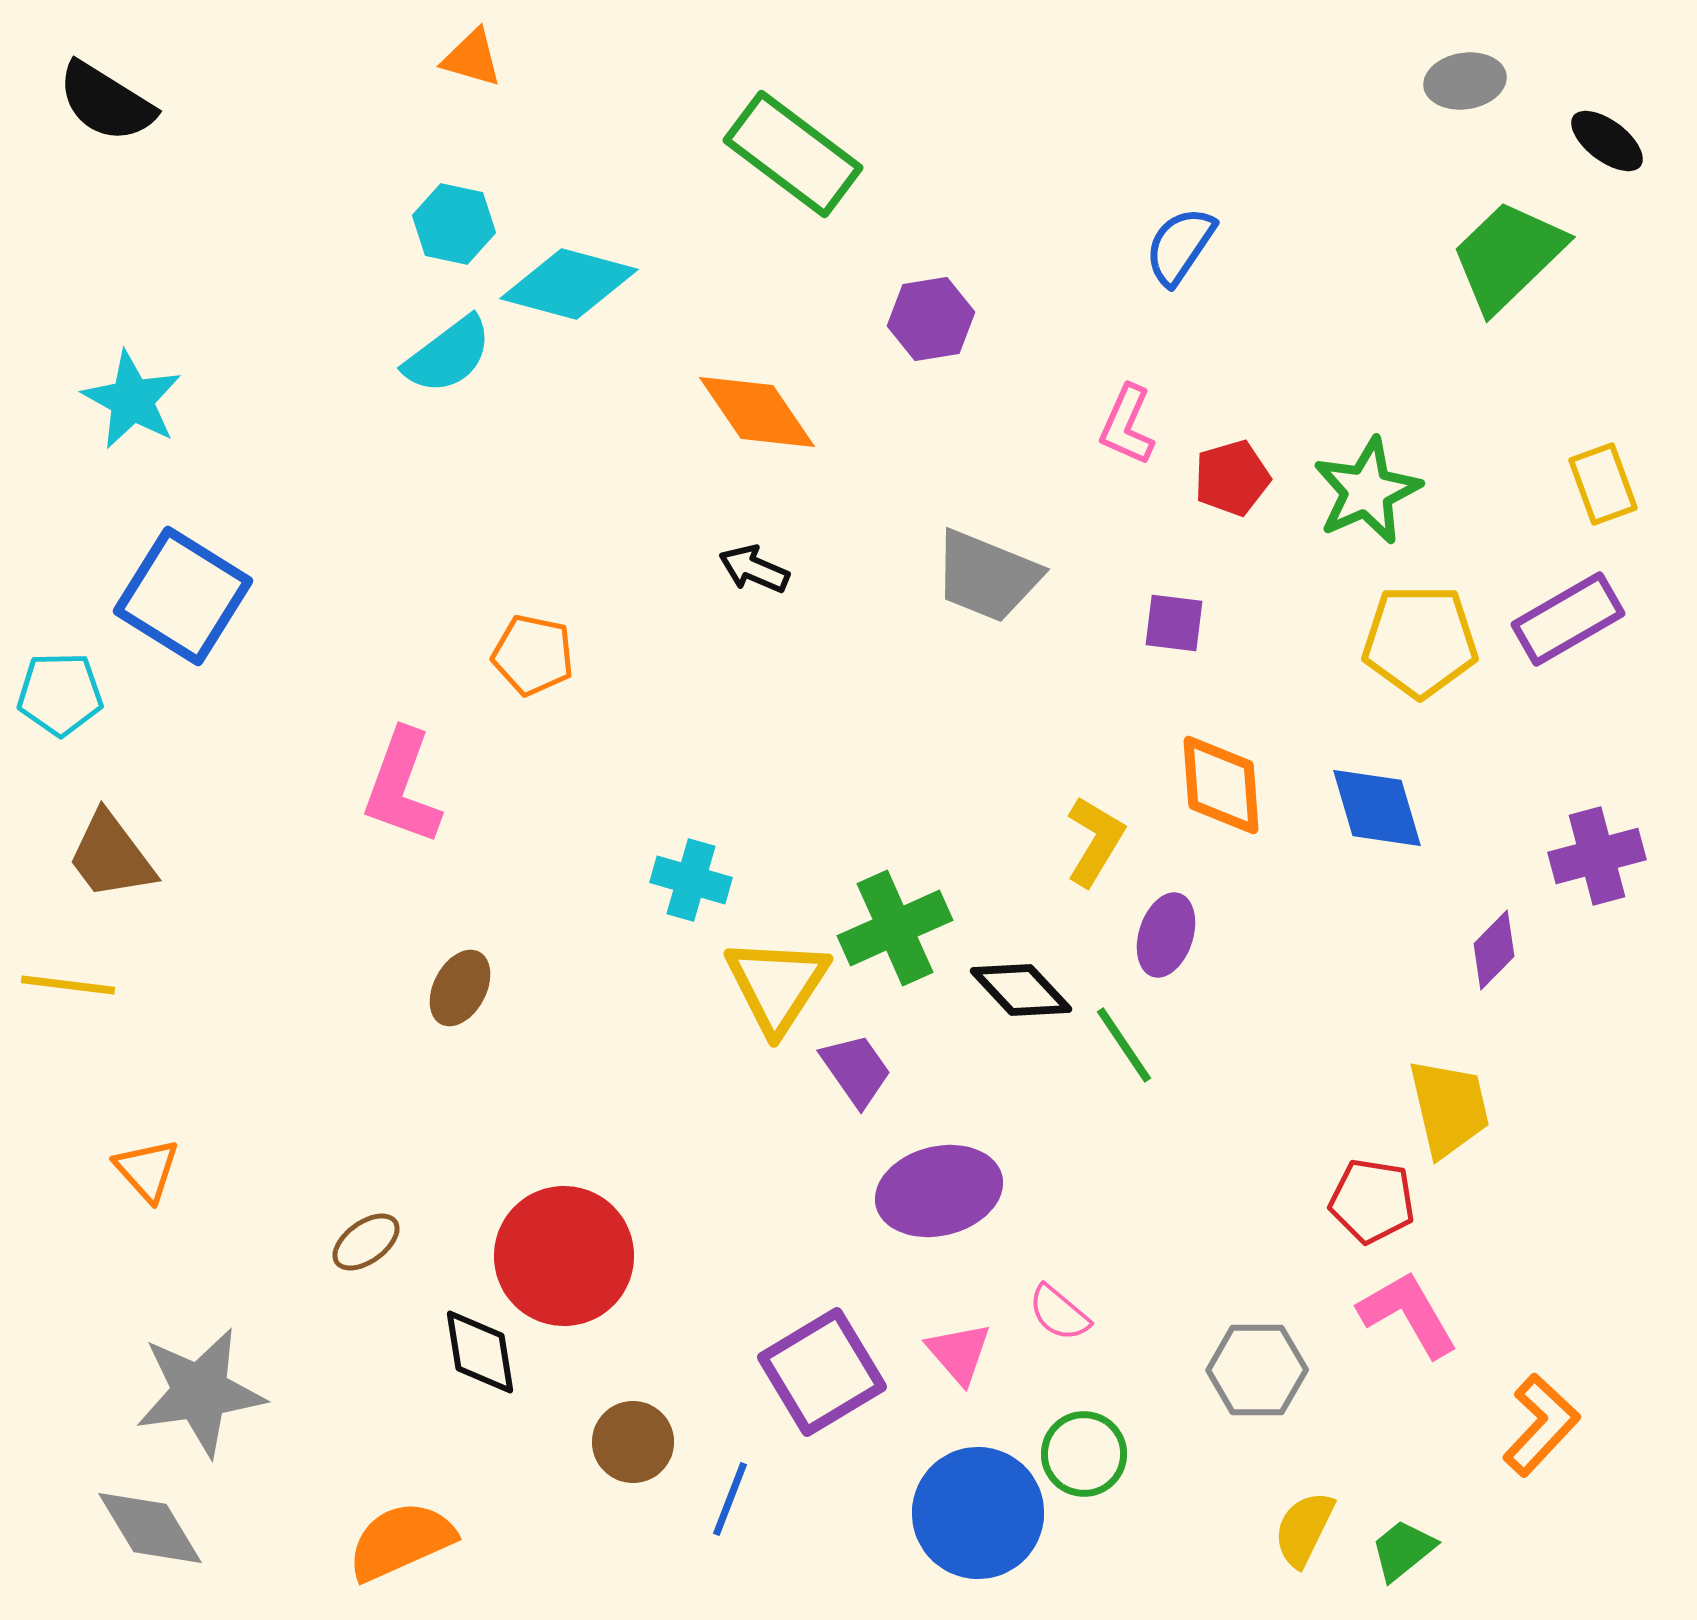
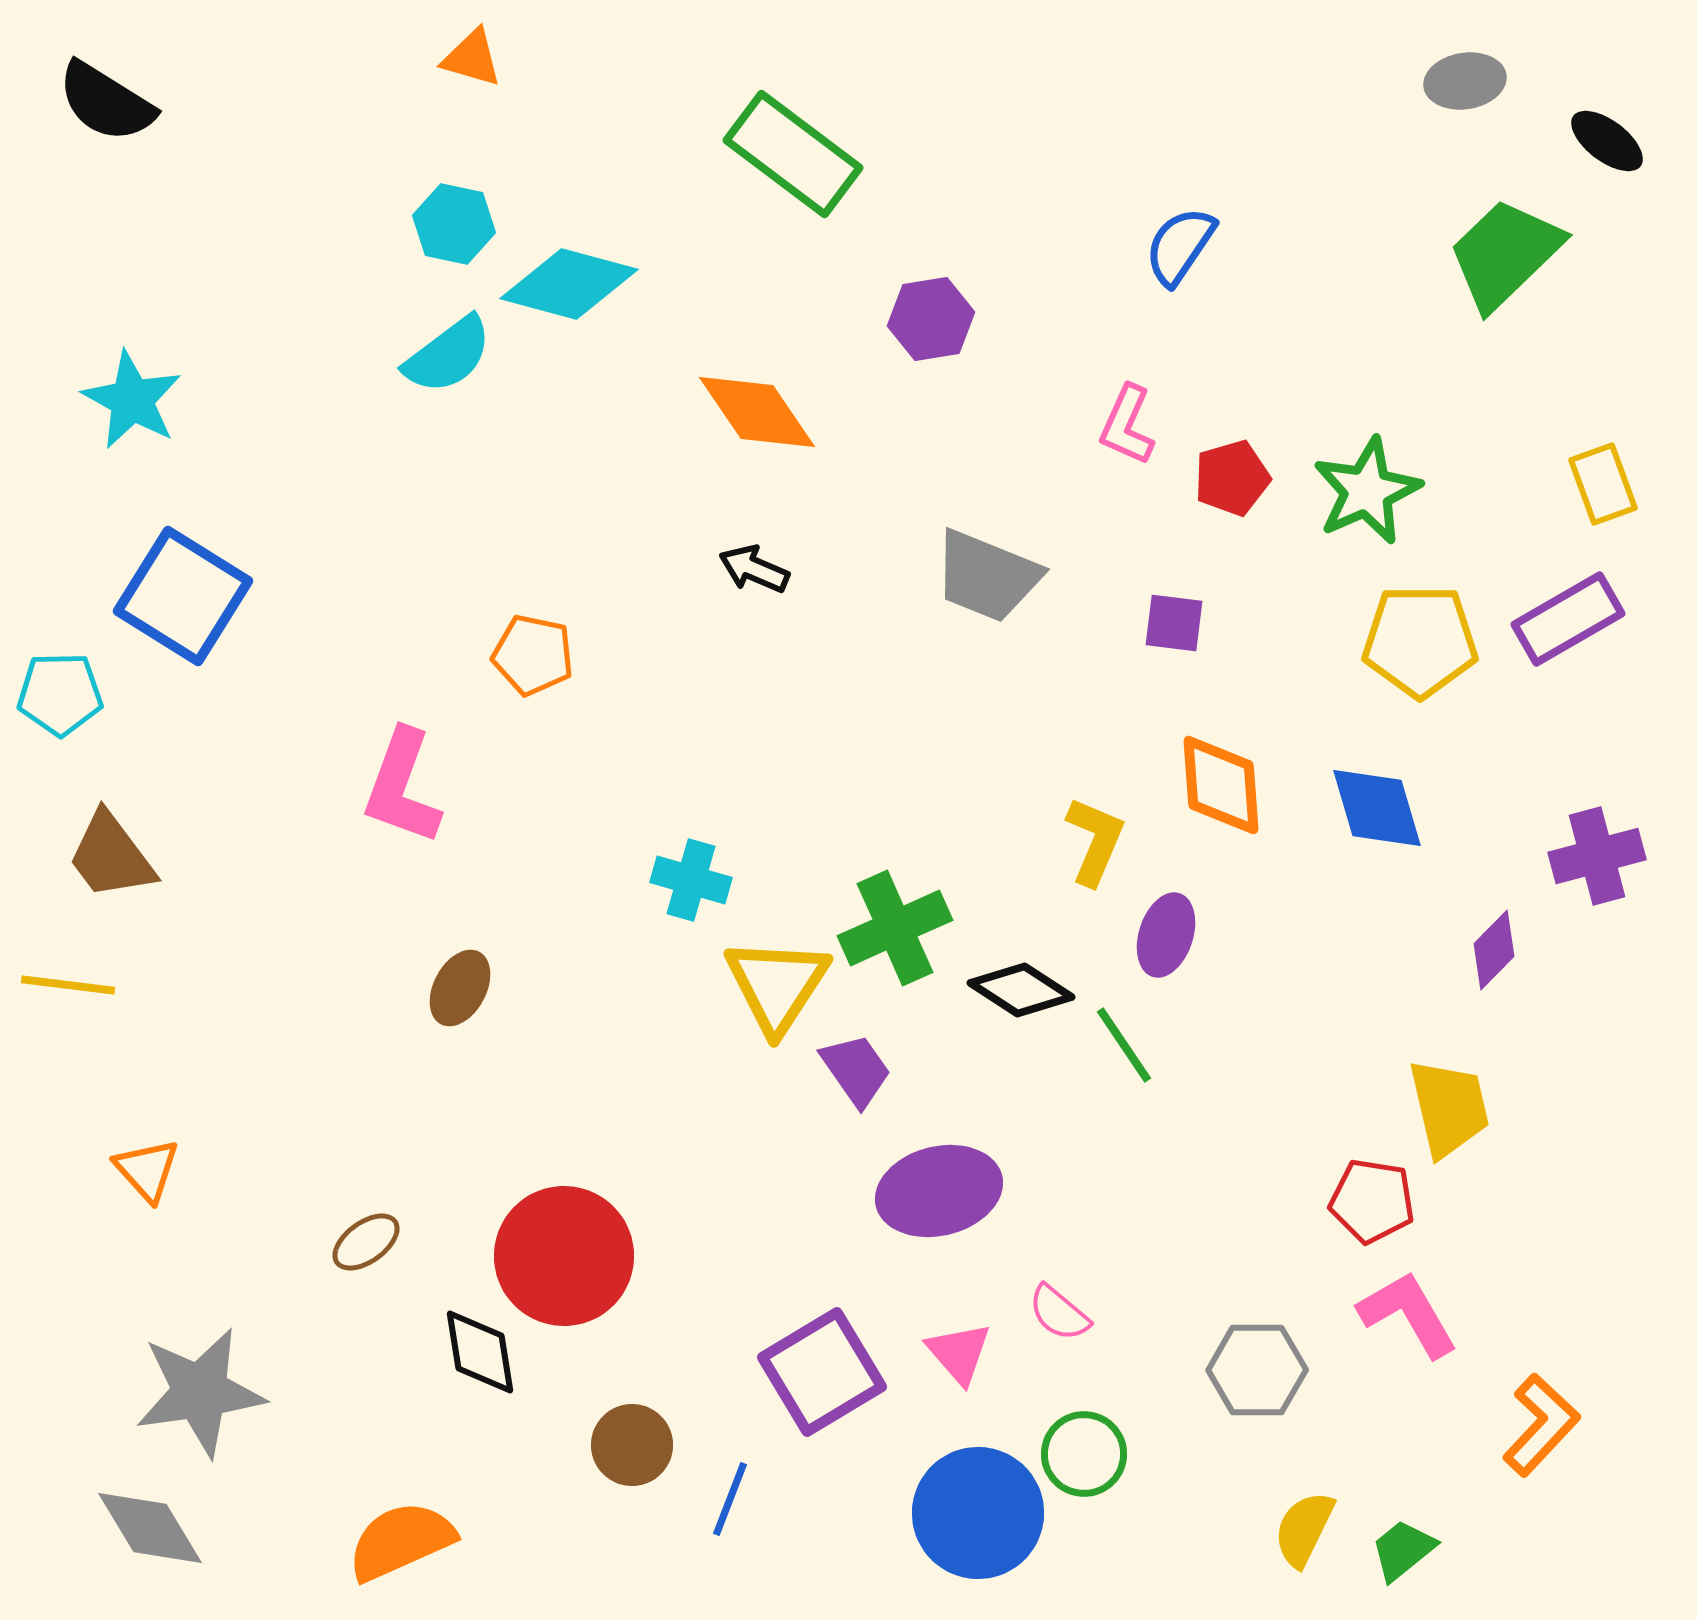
green trapezoid at (1508, 256): moved 3 px left, 2 px up
yellow L-shape at (1095, 841): rotated 8 degrees counterclockwise
black diamond at (1021, 990): rotated 14 degrees counterclockwise
brown circle at (633, 1442): moved 1 px left, 3 px down
